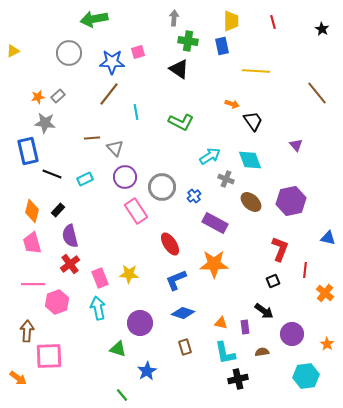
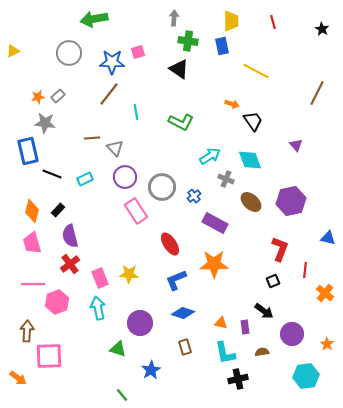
yellow line at (256, 71): rotated 24 degrees clockwise
brown line at (317, 93): rotated 65 degrees clockwise
blue star at (147, 371): moved 4 px right, 1 px up
